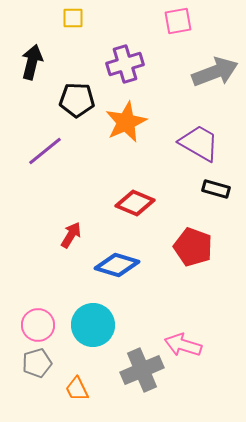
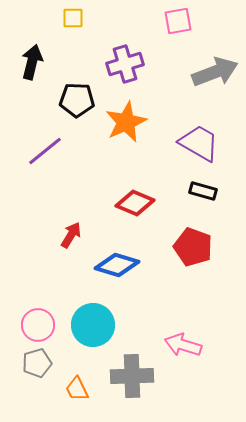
black rectangle: moved 13 px left, 2 px down
gray cross: moved 10 px left, 6 px down; rotated 21 degrees clockwise
